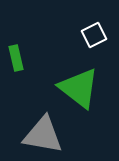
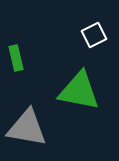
green triangle: moved 3 px down; rotated 27 degrees counterclockwise
gray triangle: moved 16 px left, 7 px up
